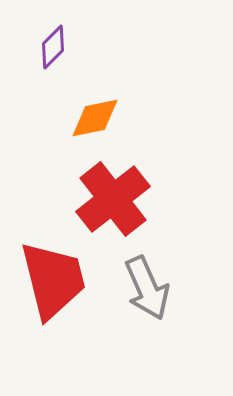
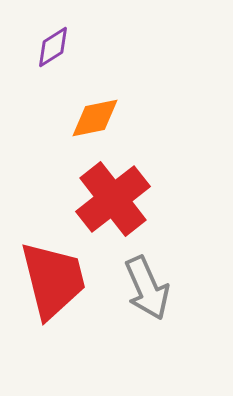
purple diamond: rotated 12 degrees clockwise
